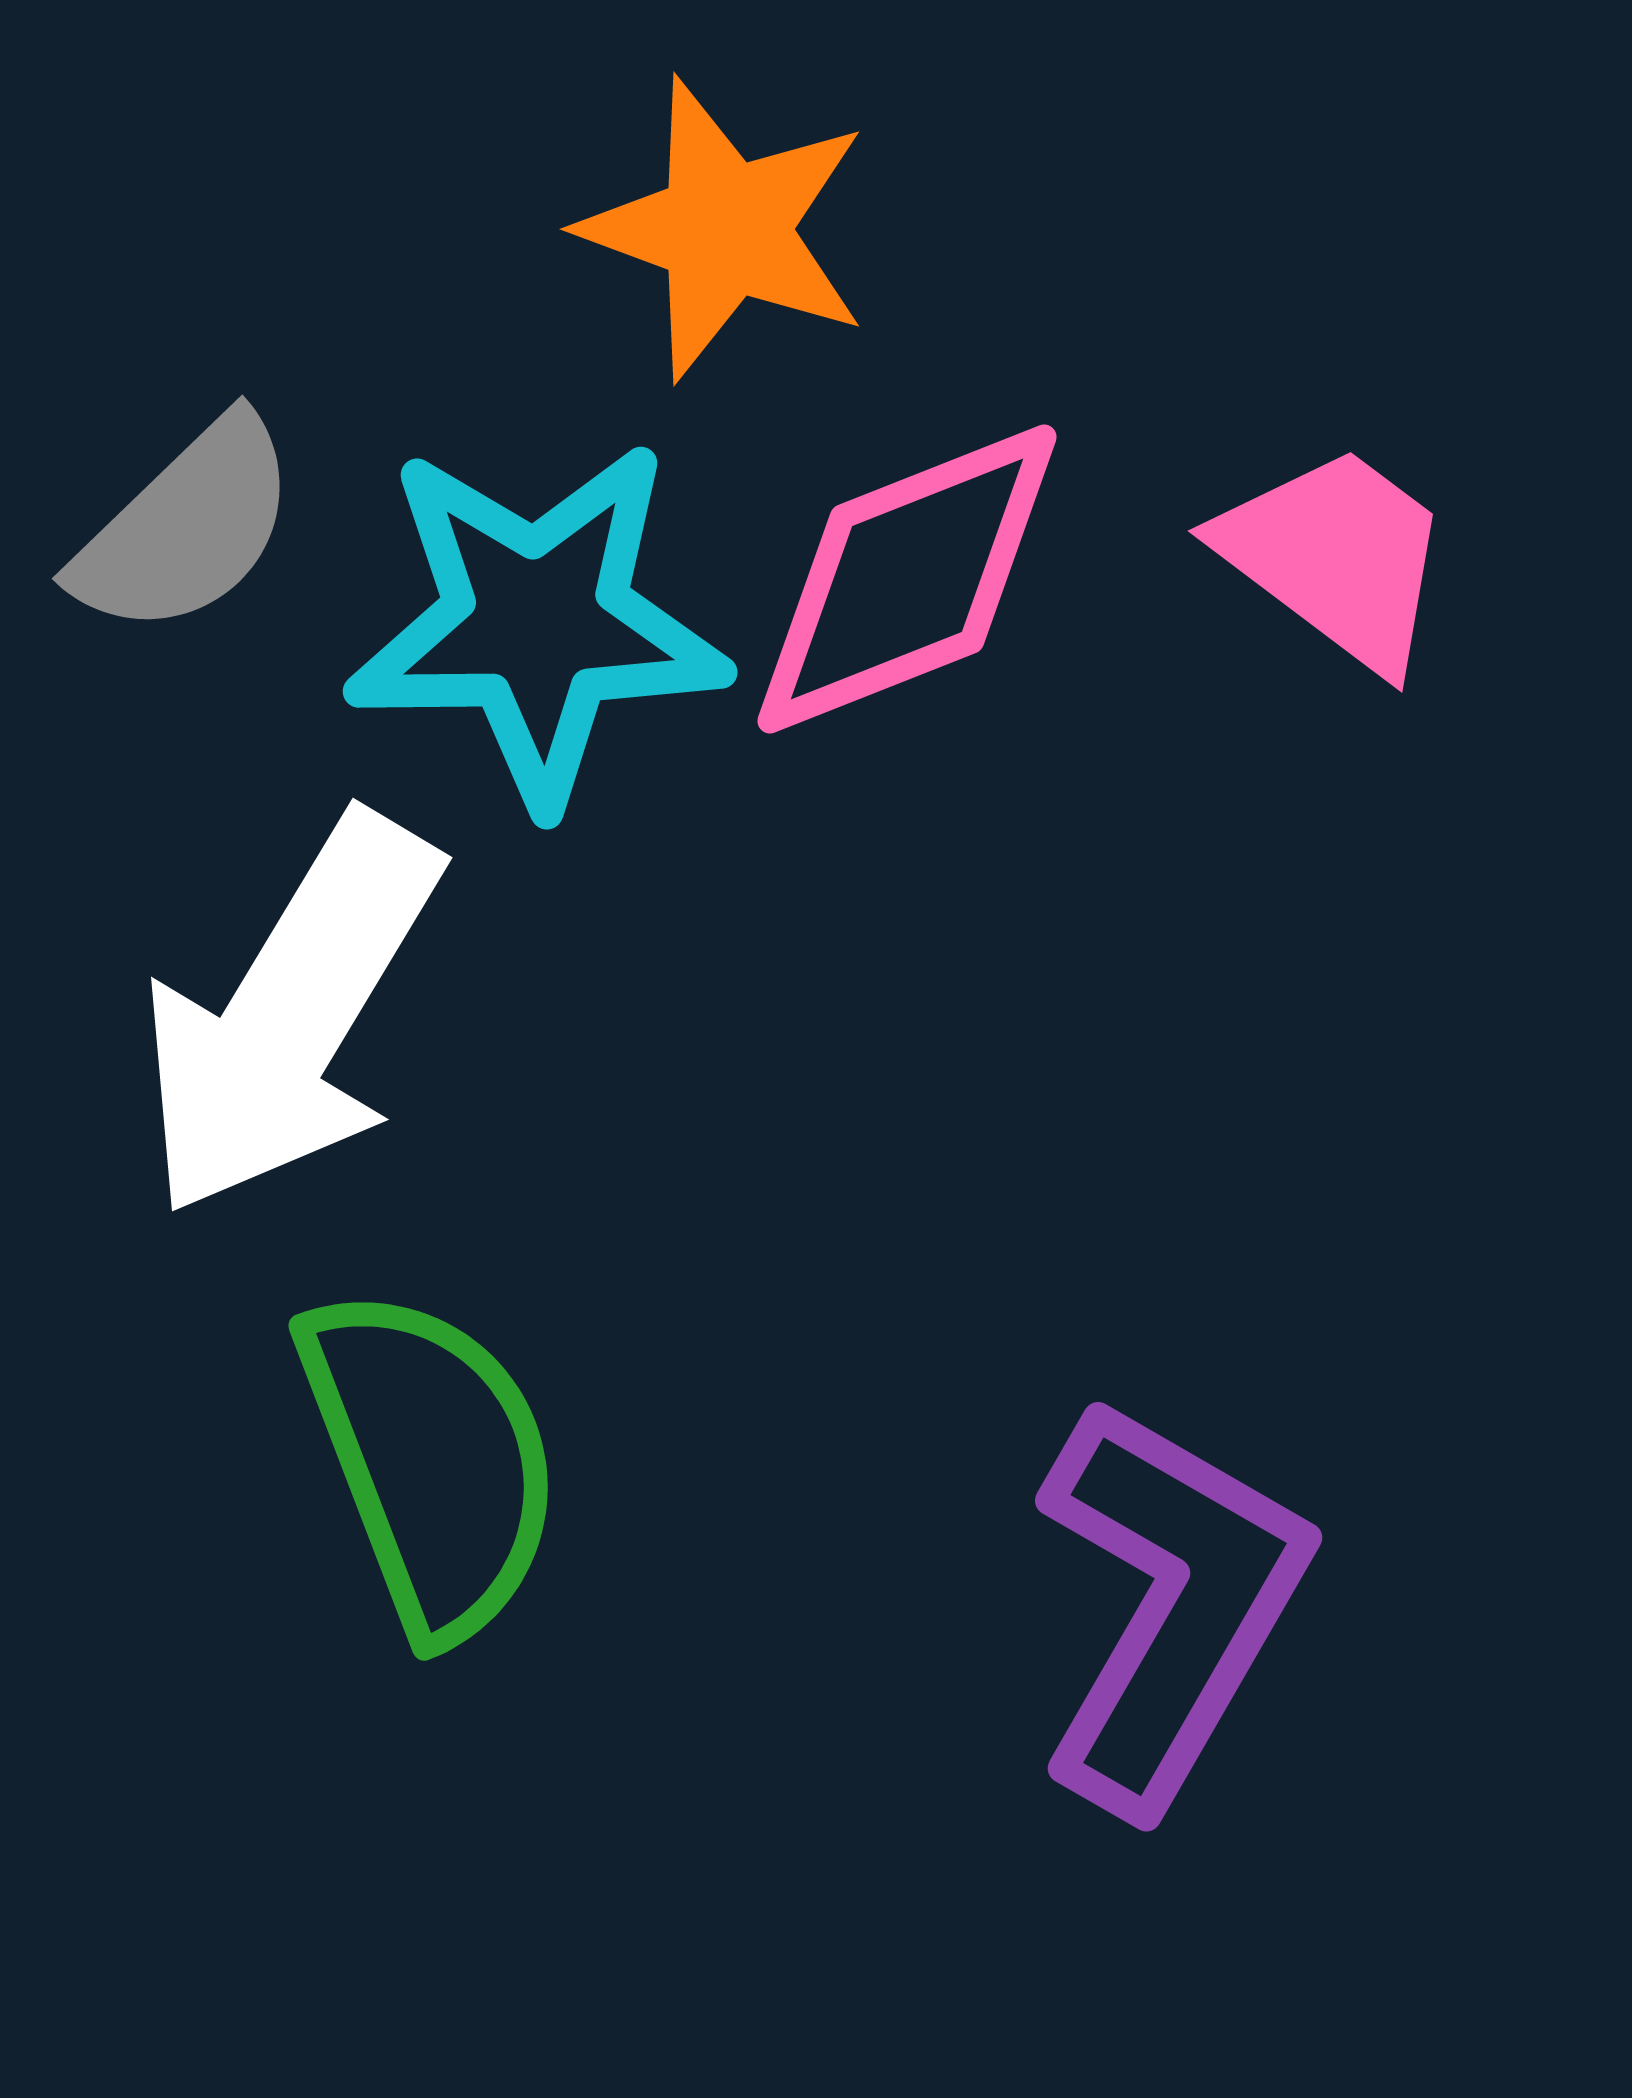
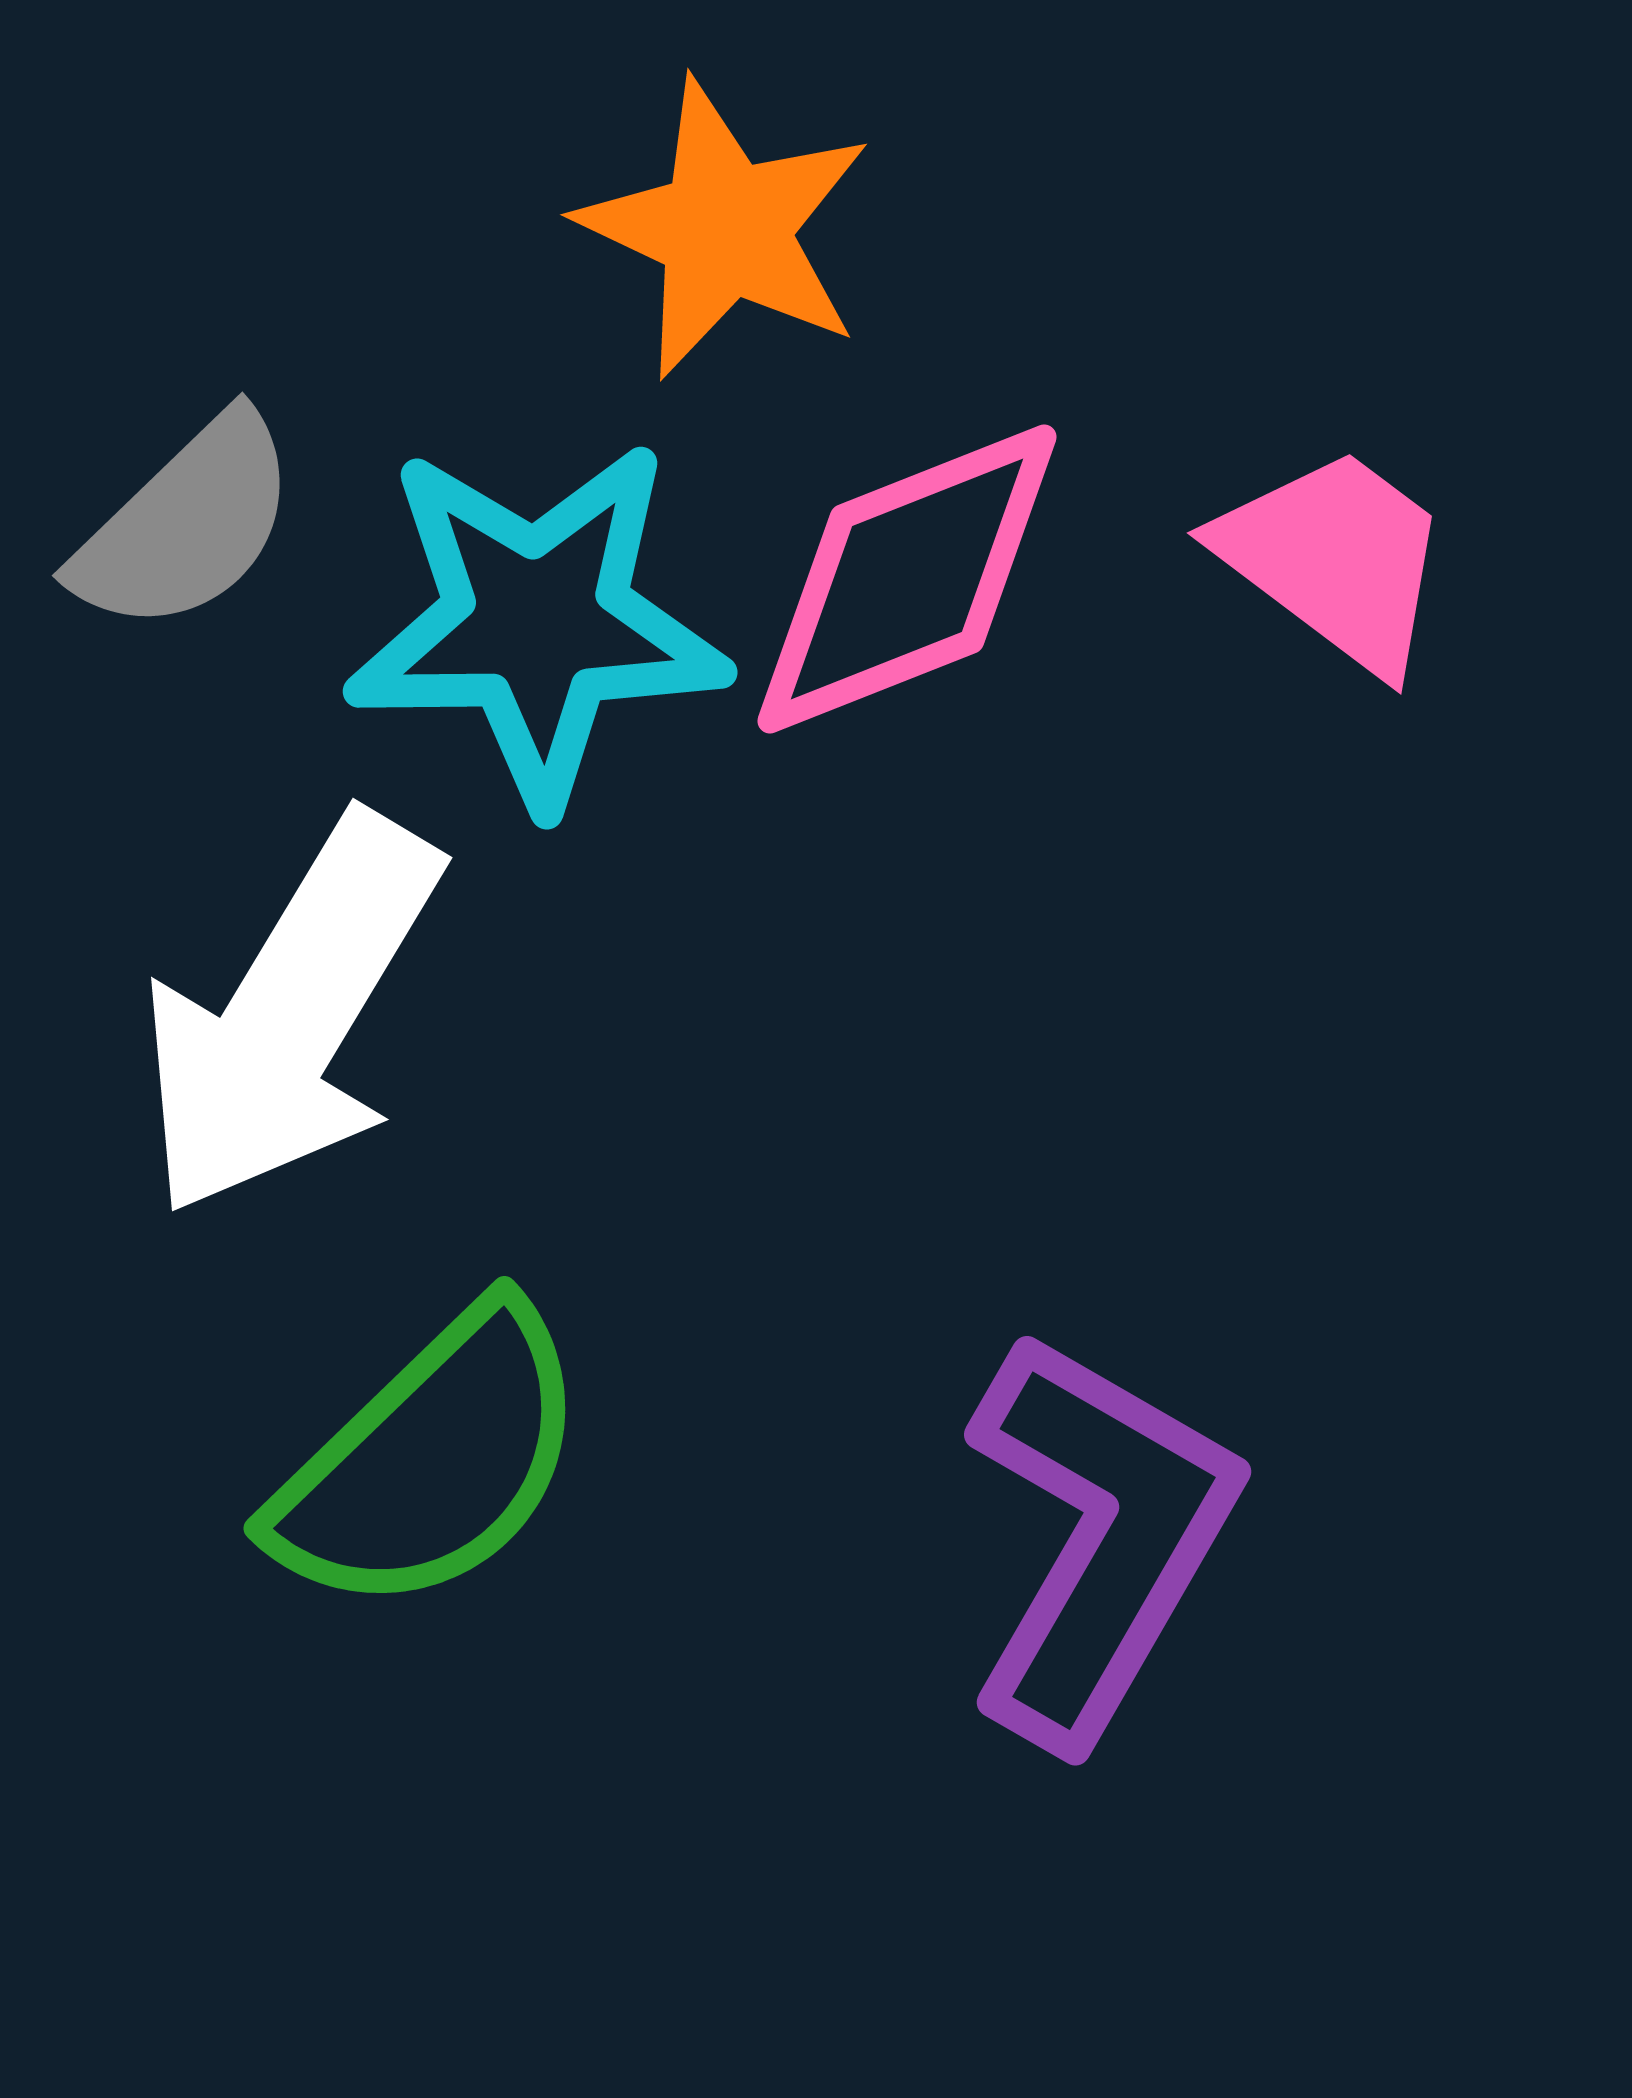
orange star: rotated 5 degrees clockwise
gray semicircle: moved 3 px up
pink trapezoid: moved 1 px left, 2 px down
green semicircle: rotated 67 degrees clockwise
purple L-shape: moved 71 px left, 66 px up
